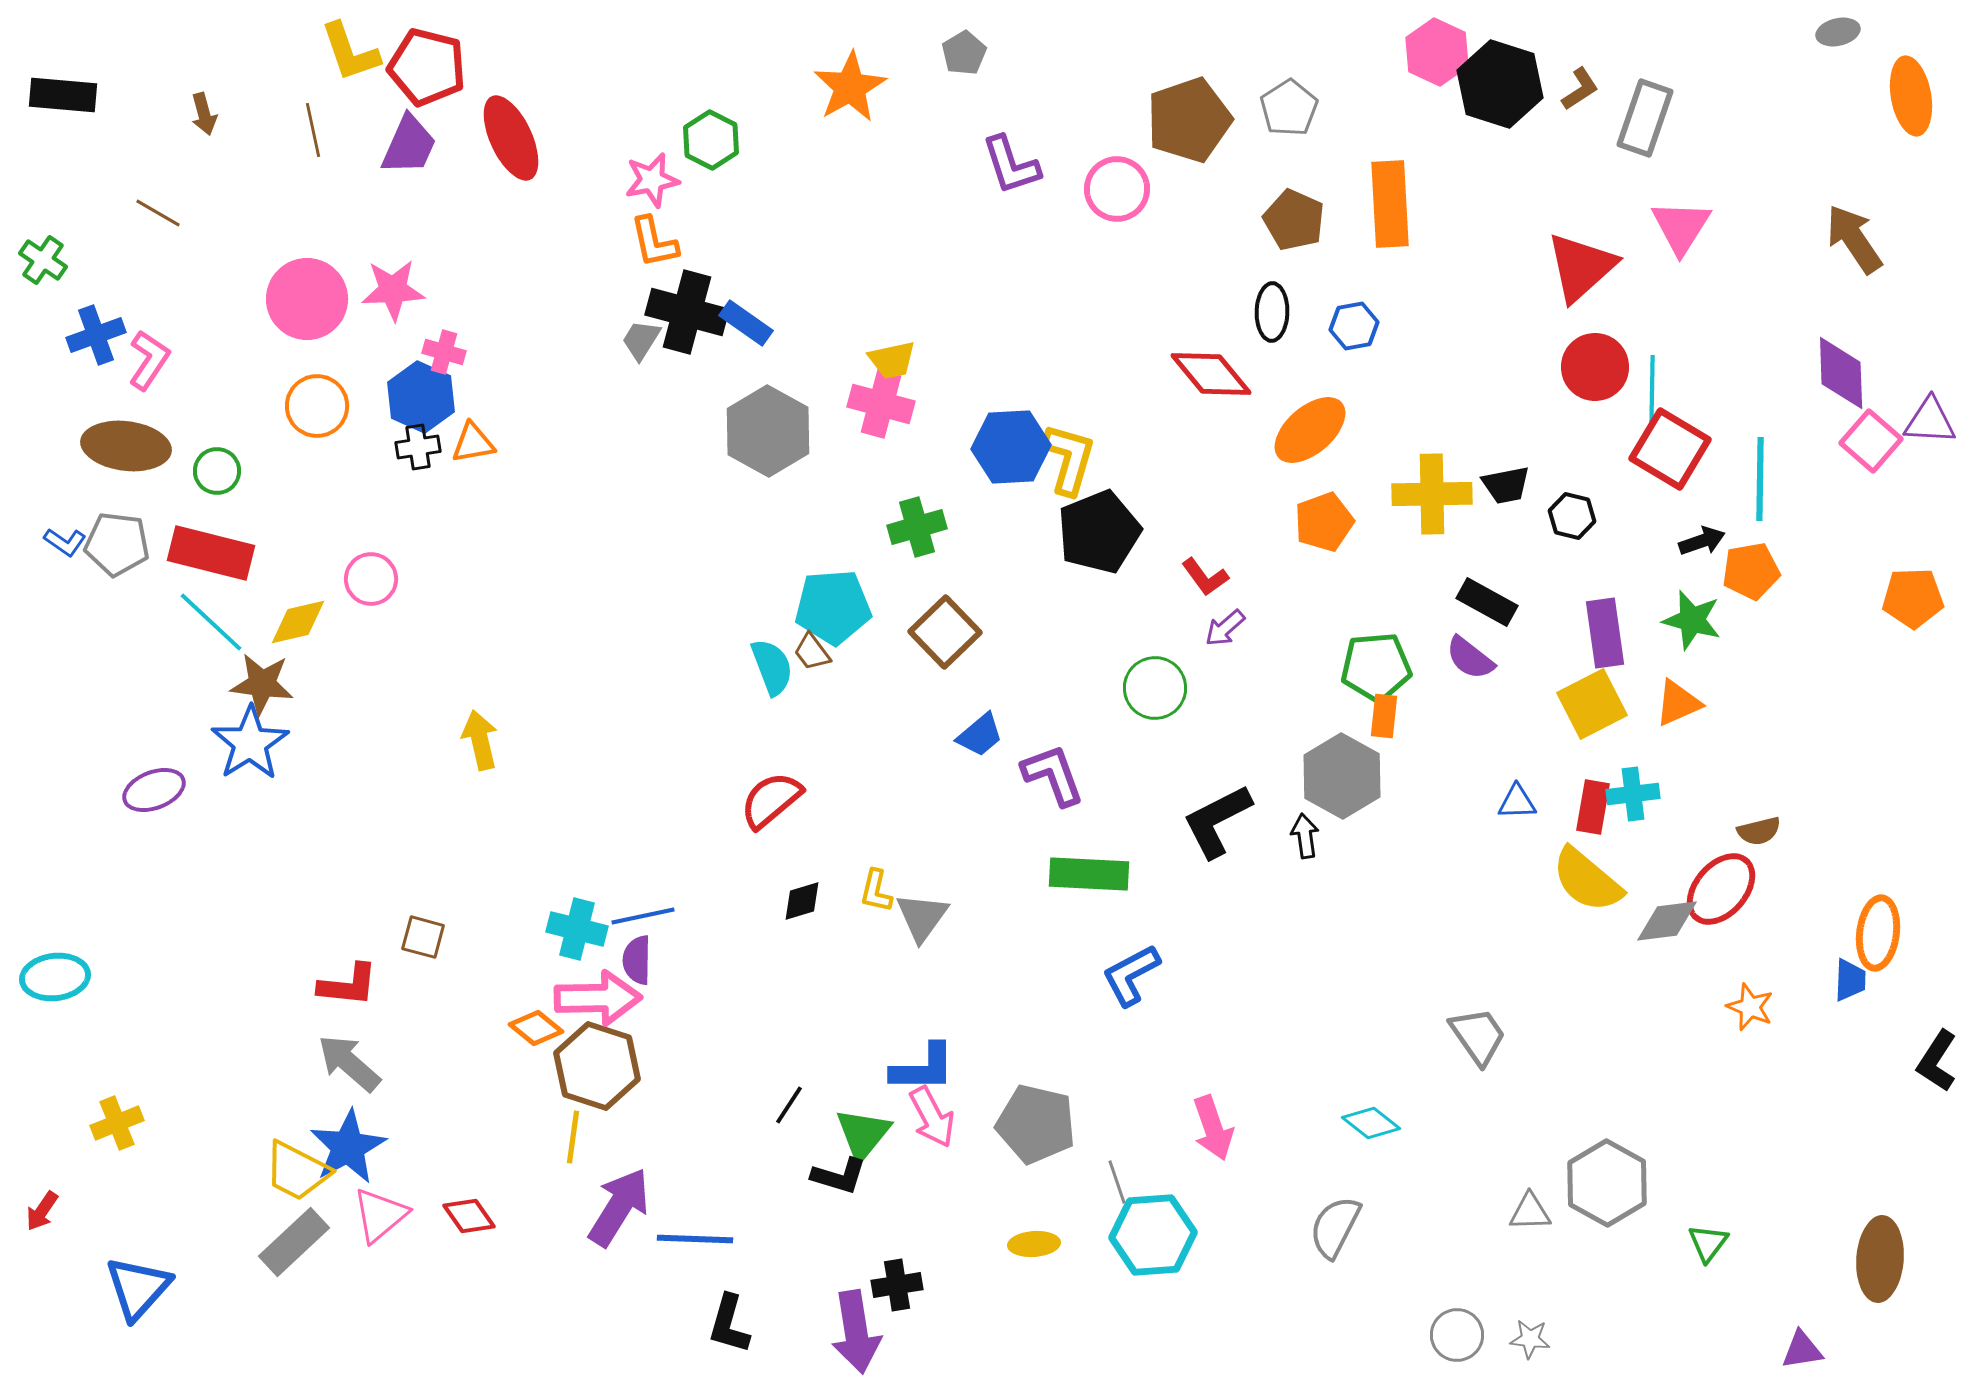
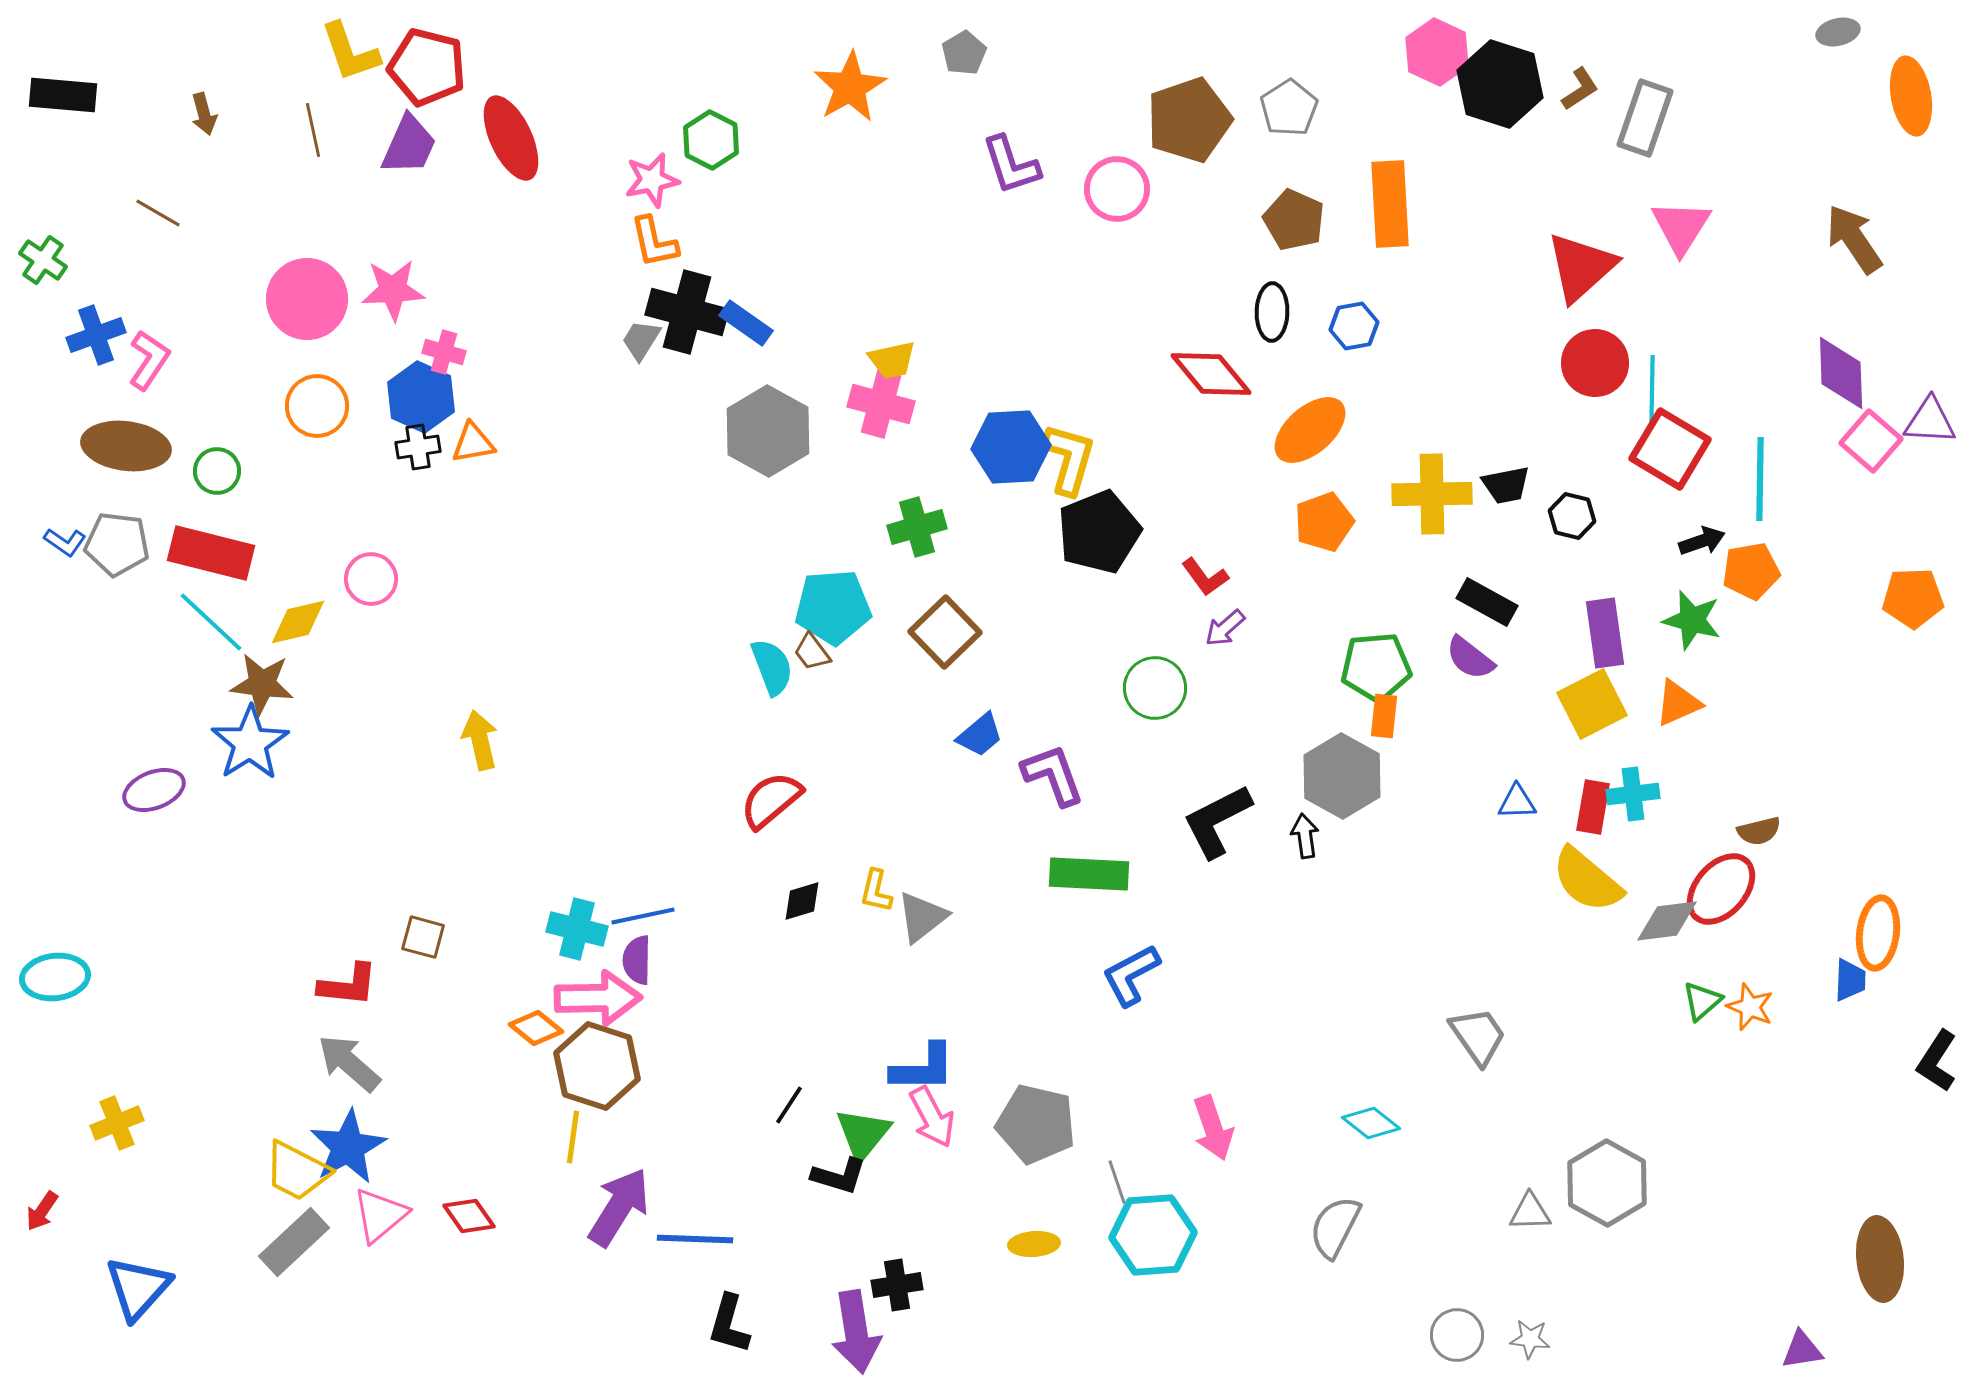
red circle at (1595, 367): moved 4 px up
gray triangle at (922, 917): rotated 16 degrees clockwise
green triangle at (1708, 1243): moved 6 px left, 242 px up; rotated 12 degrees clockwise
brown ellipse at (1880, 1259): rotated 10 degrees counterclockwise
